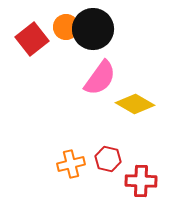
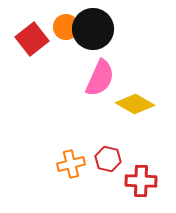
pink semicircle: rotated 12 degrees counterclockwise
